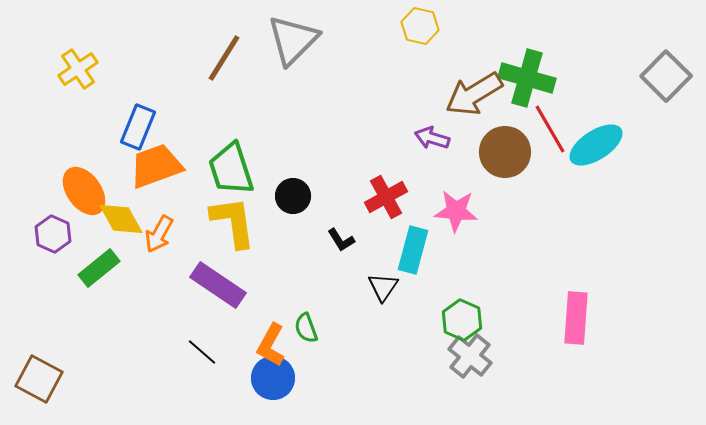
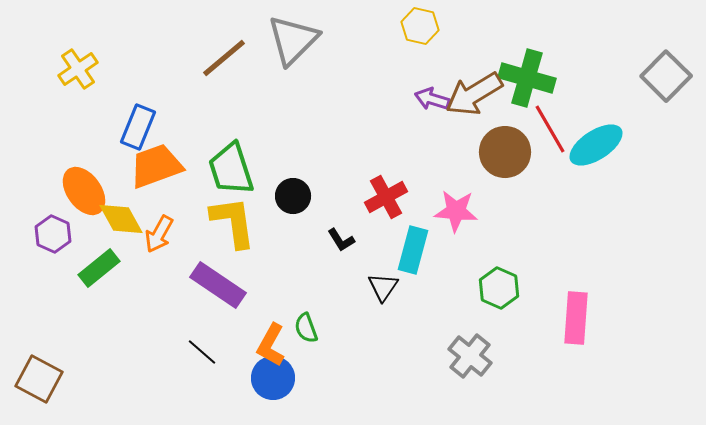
brown line: rotated 18 degrees clockwise
purple arrow: moved 39 px up
green hexagon: moved 37 px right, 32 px up
